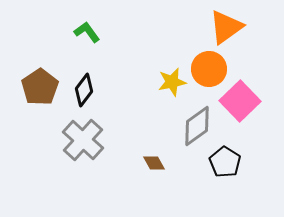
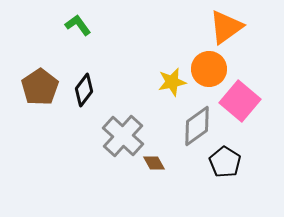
green L-shape: moved 9 px left, 7 px up
pink square: rotated 6 degrees counterclockwise
gray cross: moved 40 px right, 4 px up
